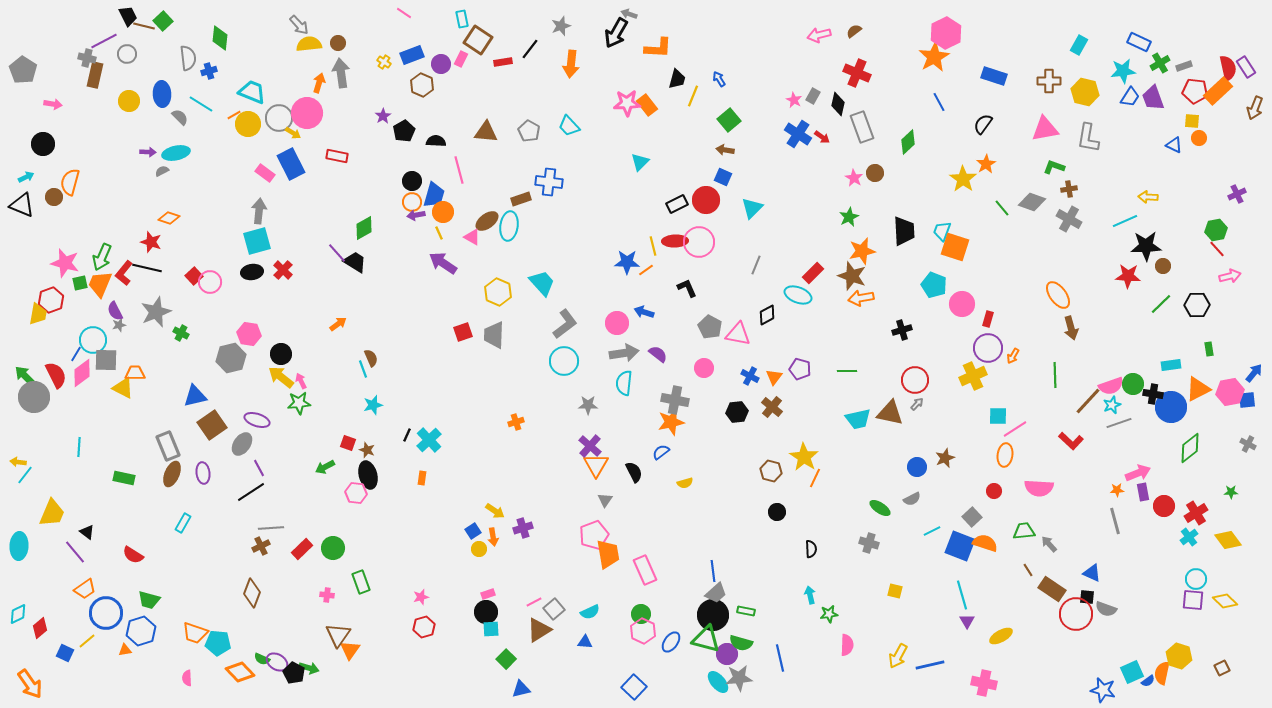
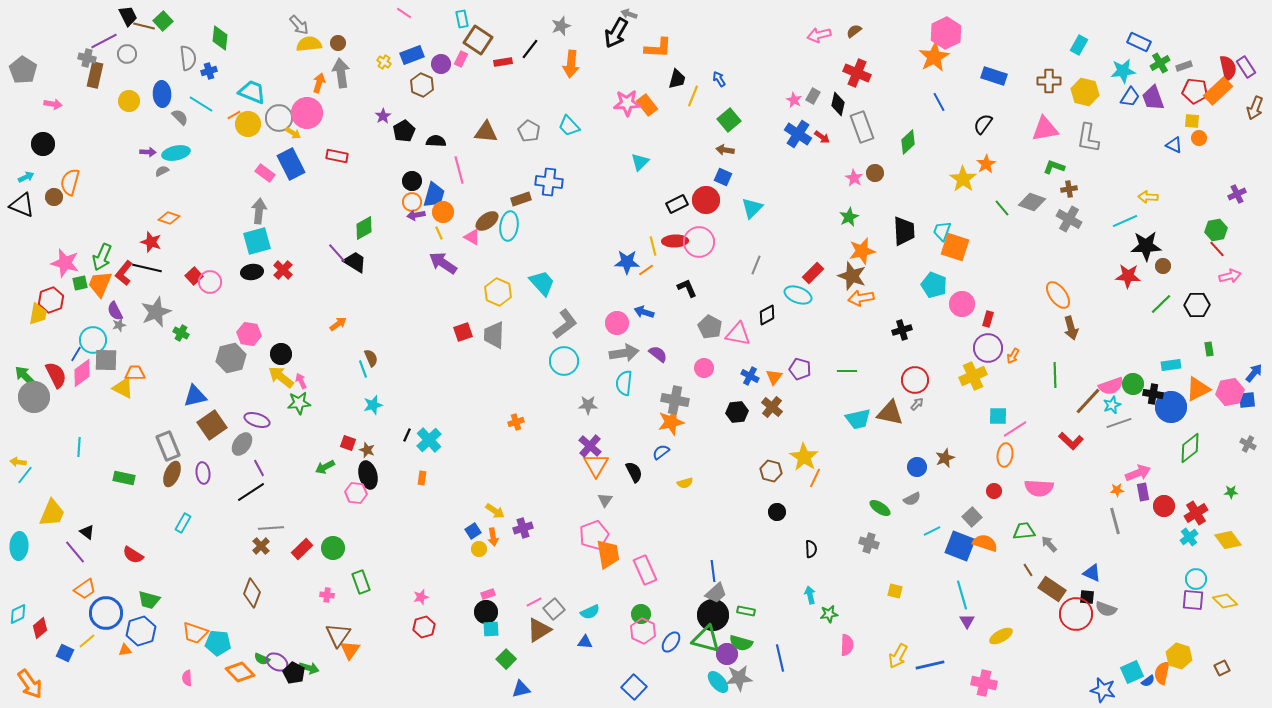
brown cross at (261, 546): rotated 18 degrees counterclockwise
